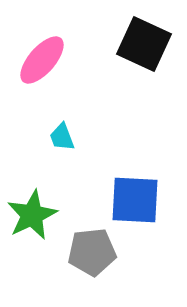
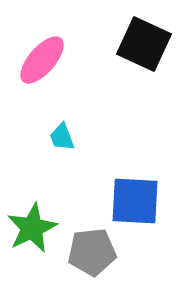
blue square: moved 1 px down
green star: moved 13 px down
